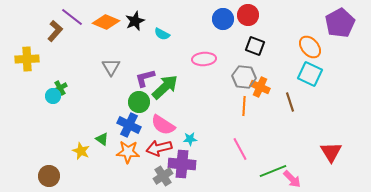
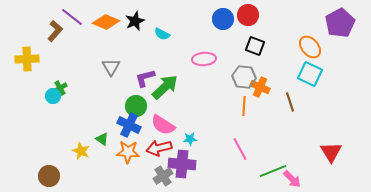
green circle: moved 3 px left, 4 px down
